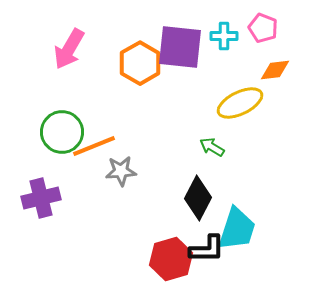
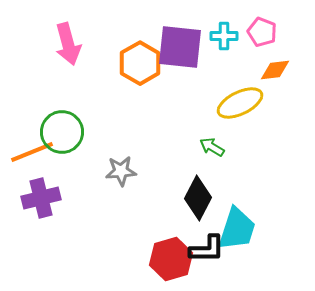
pink pentagon: moved 1 px left, 4 px down
pink arrow: moved 1 px left, 5 px up; rotated 45 degrees counterclockwise
orange line: moved 62 px left, 6 px down
